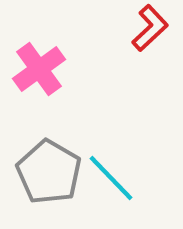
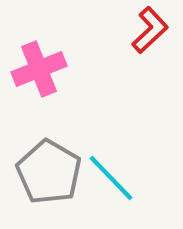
red L-shape: moved 2 px down
pink cross: rotated 14 degrees clockwise
